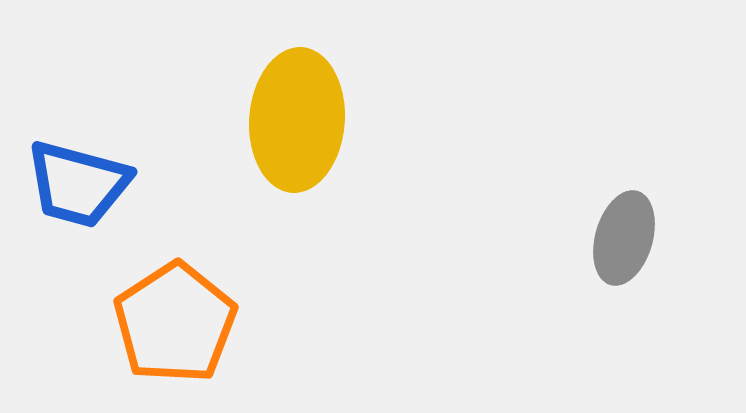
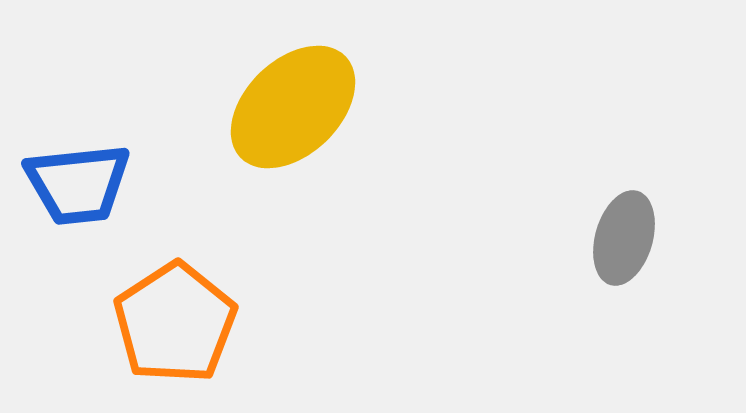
yellow ellipse: moved 4 px left, 13 px up; rotated 42 degrees clockwise
blue trapezoid: rotated 21 degrees counterclockwise
